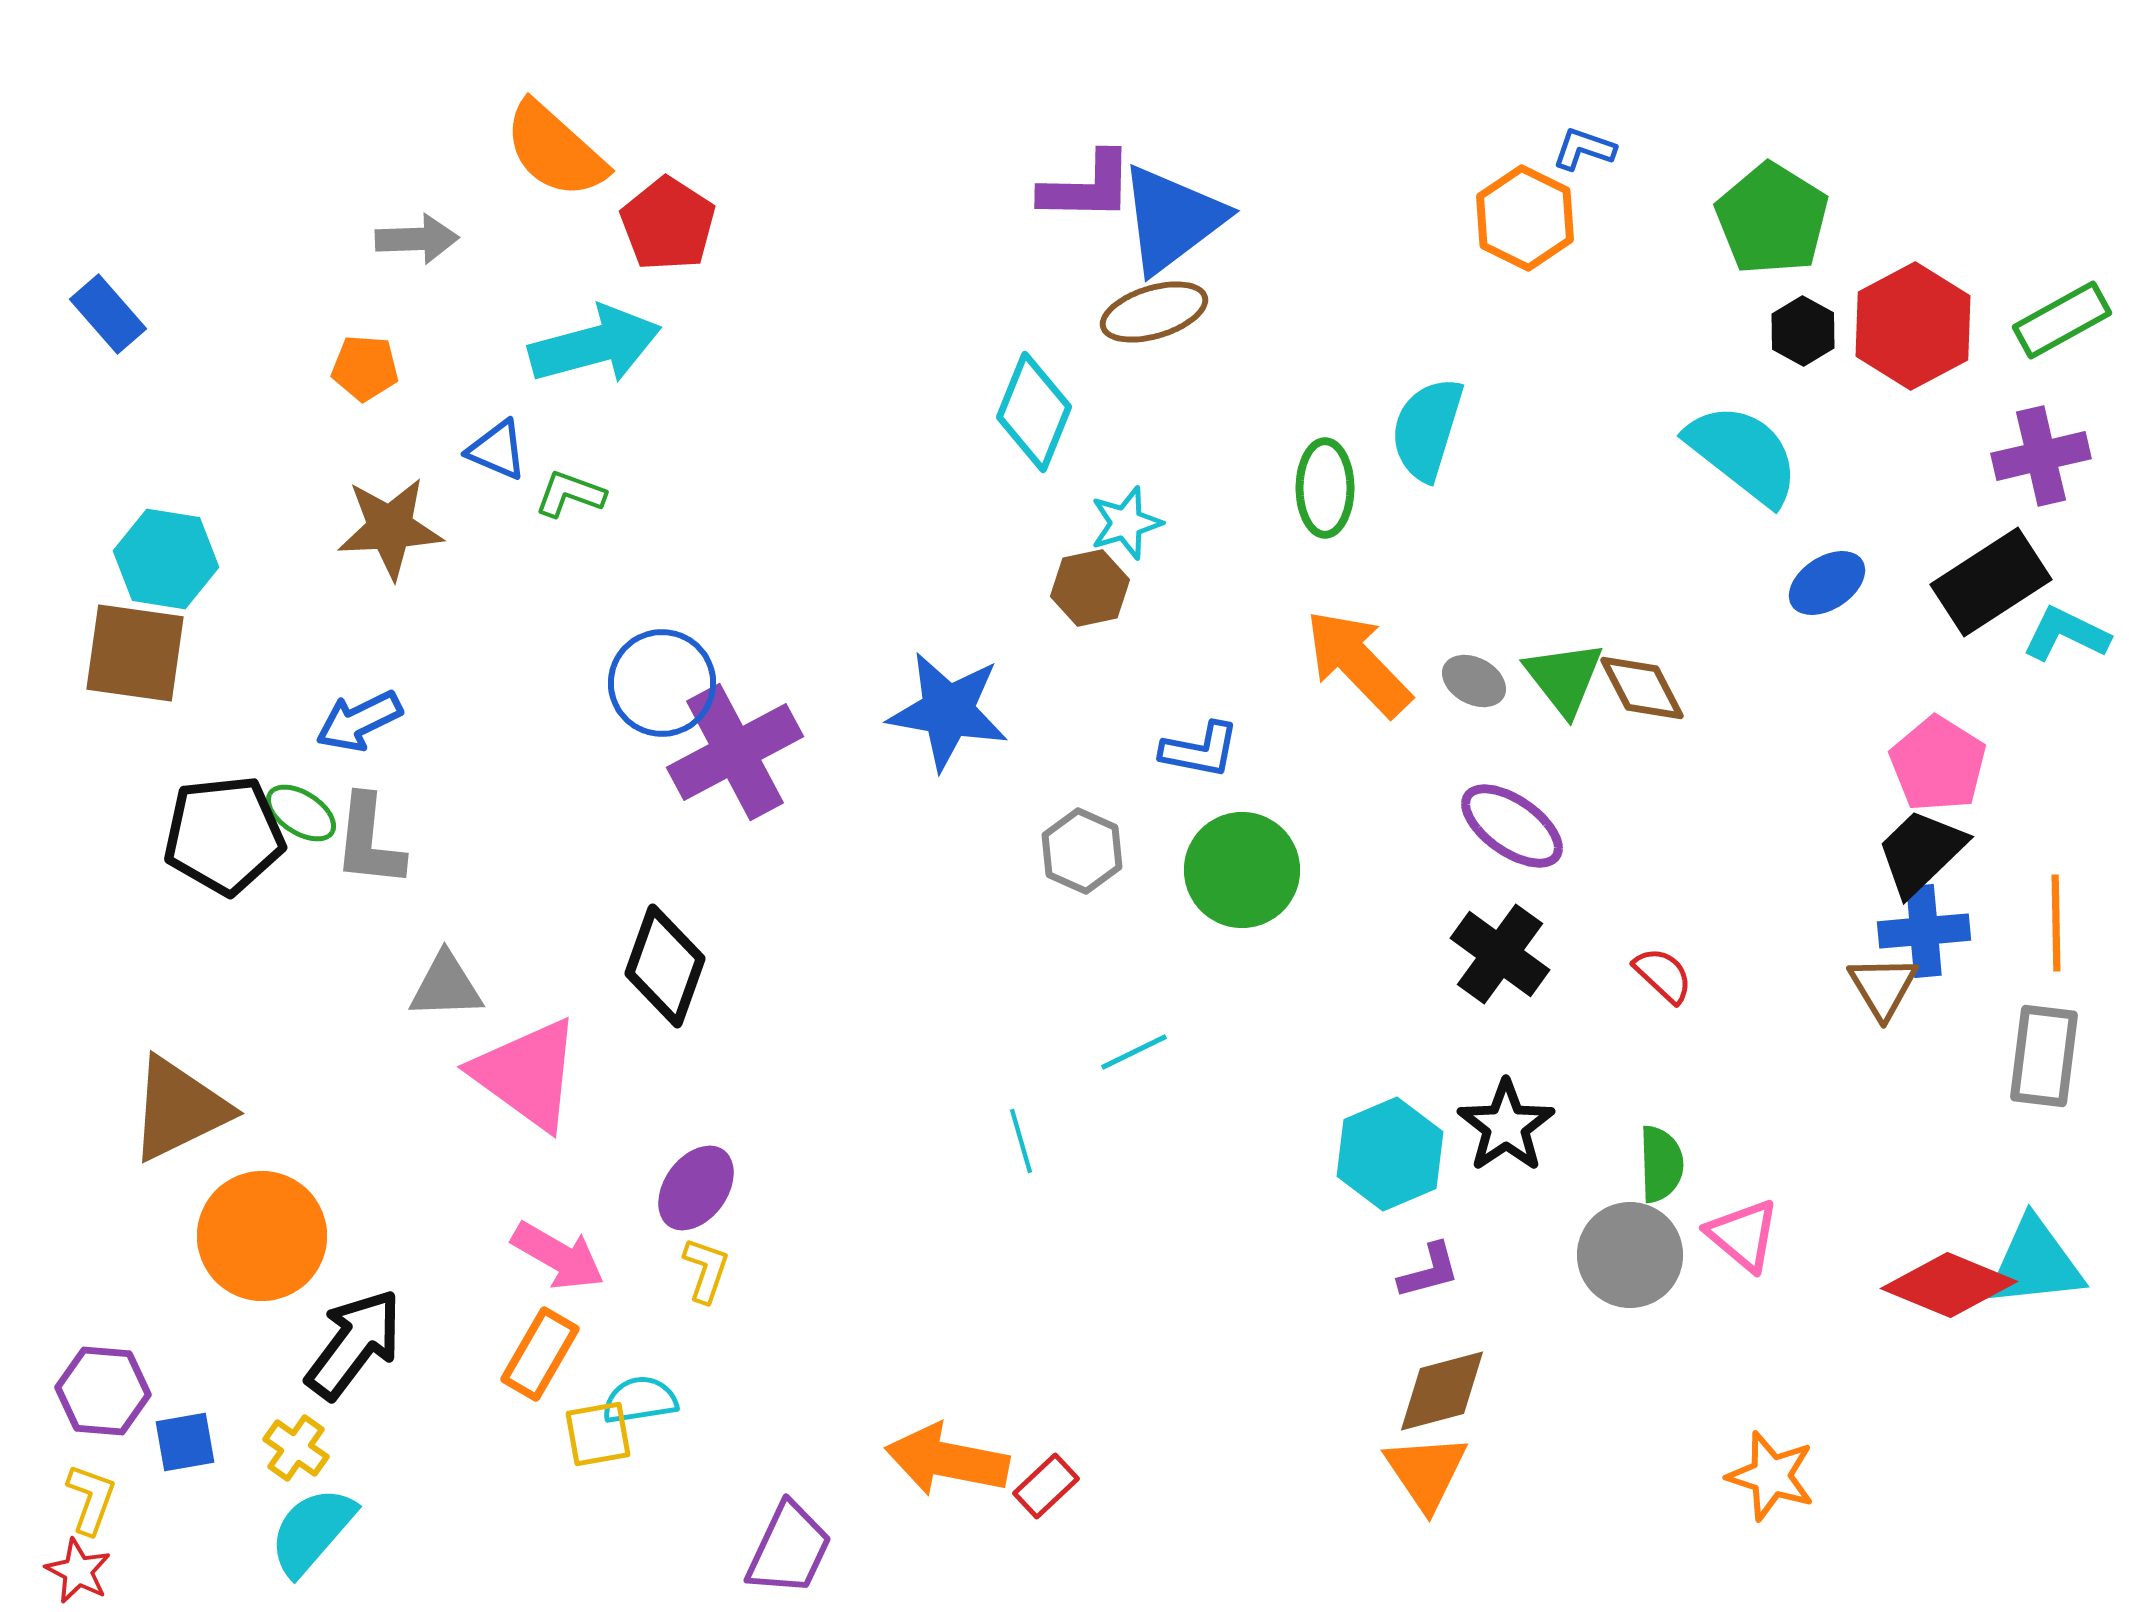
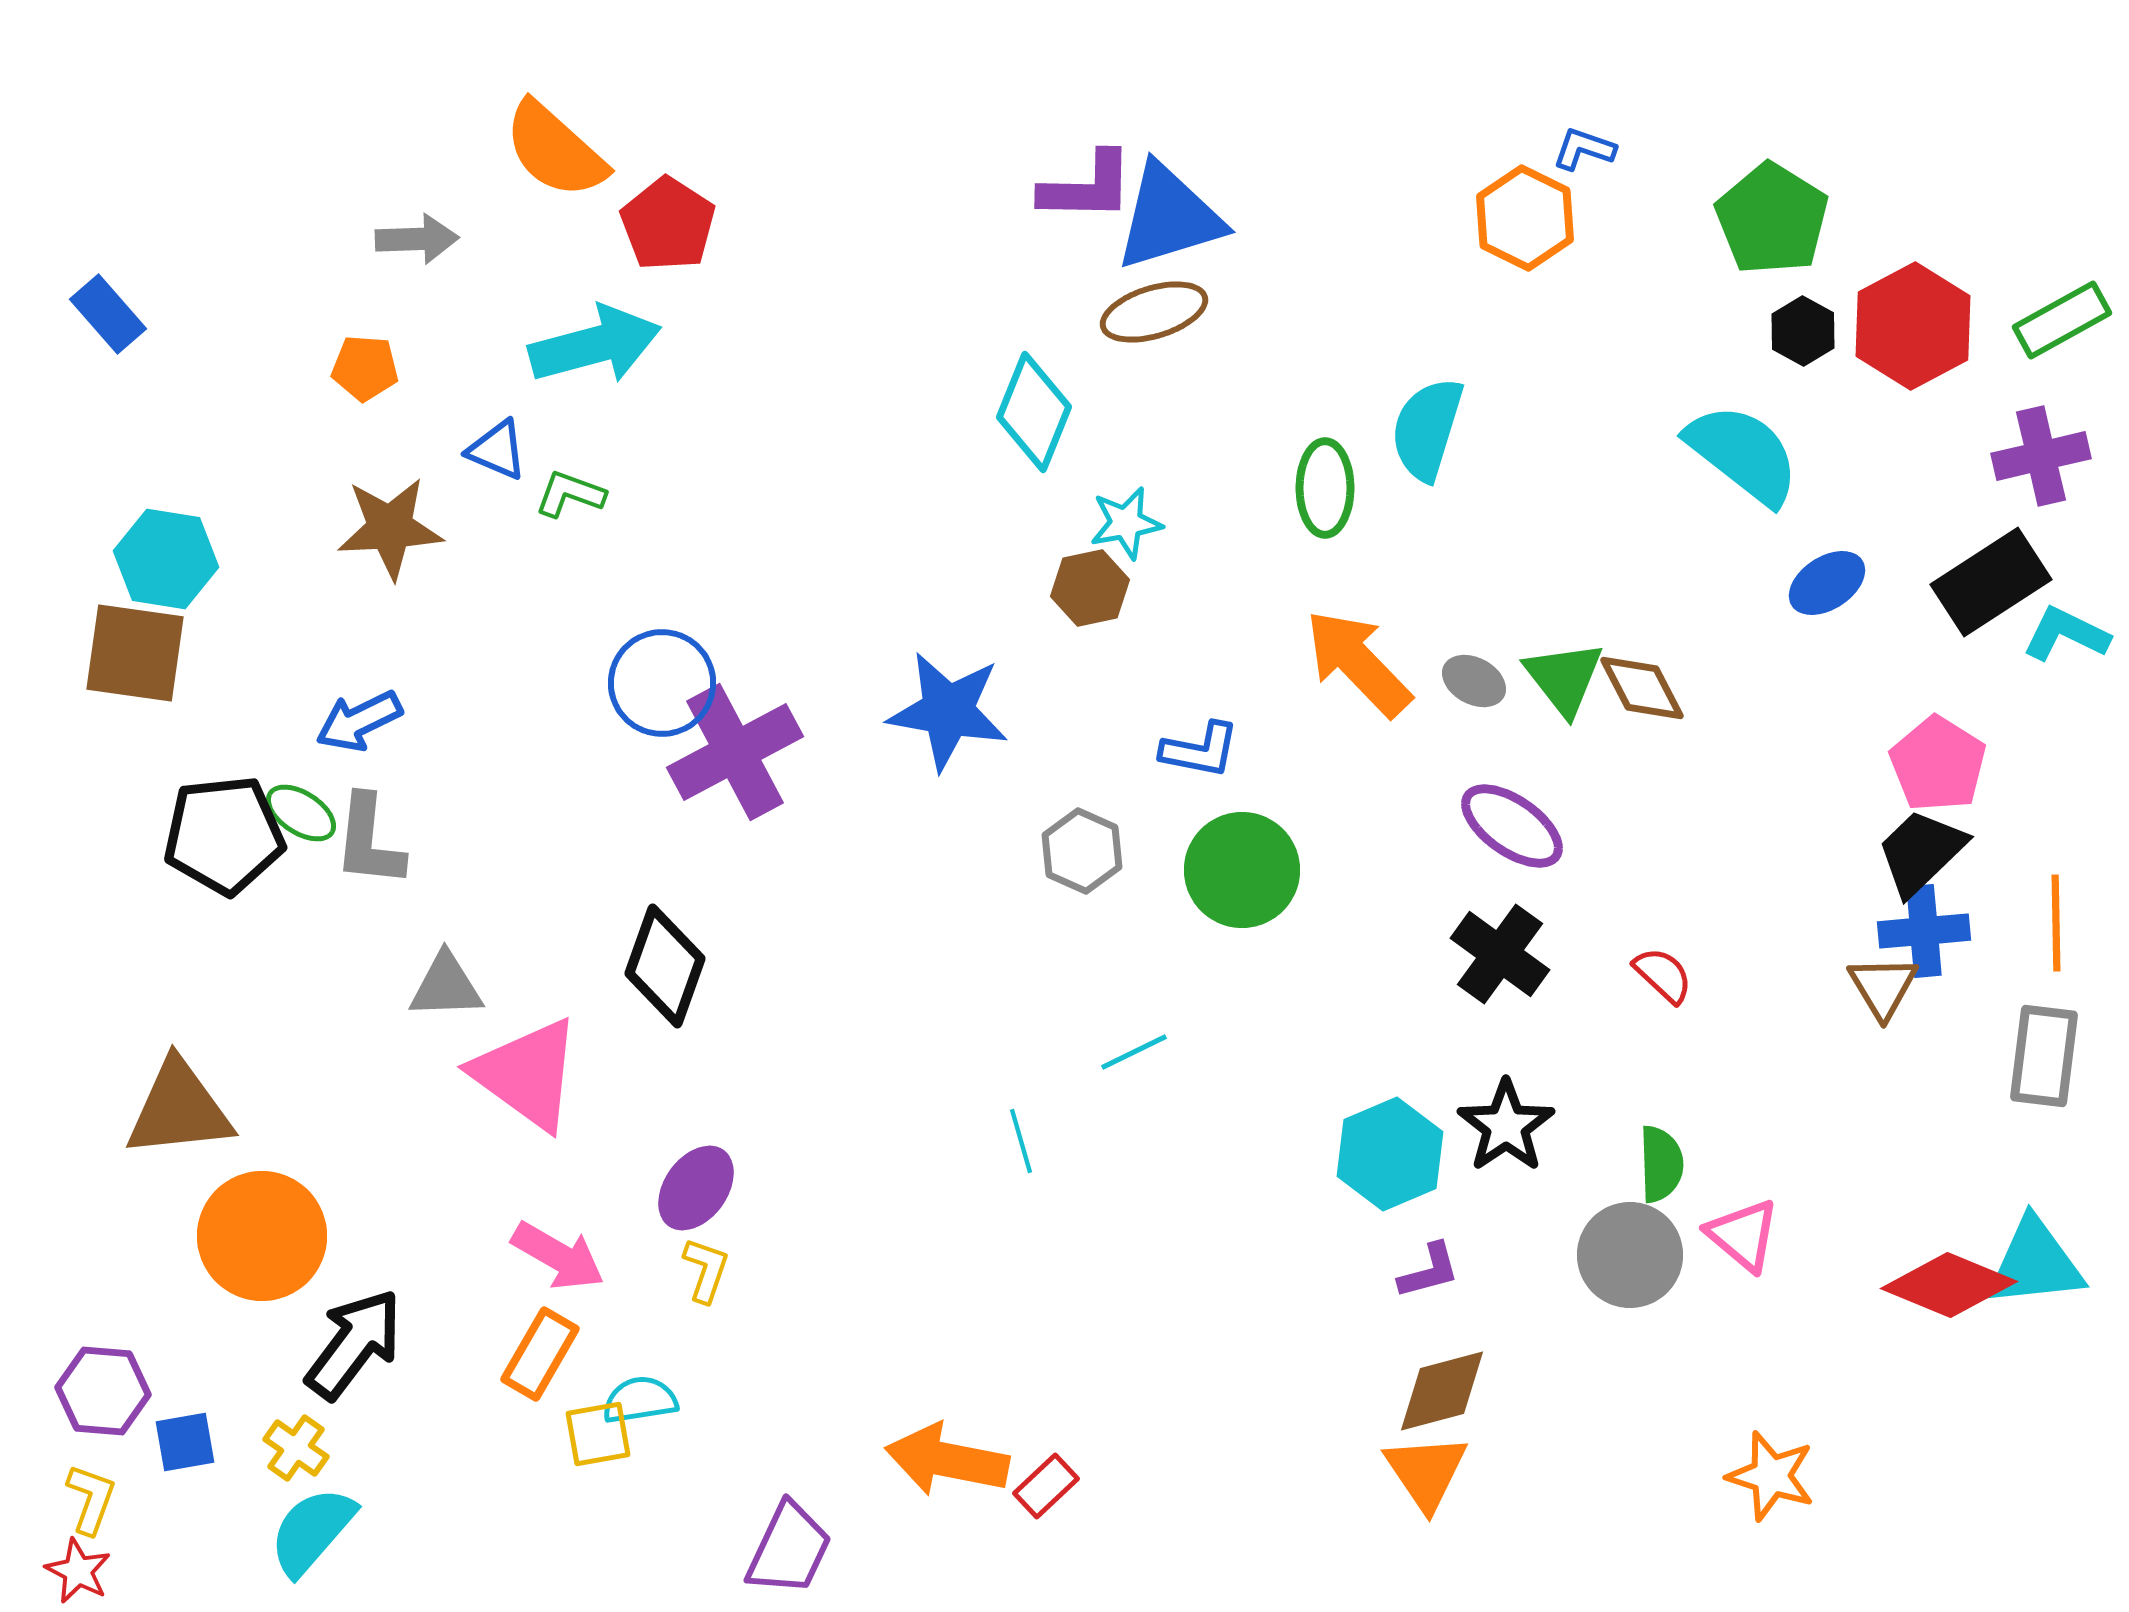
blue triangle at (1172, 219): moved 3 px left, 2 px up; rotated 20 degrees clockwise
cyan star at (1126, 523): rotated 6 degrees clockwise
brown triangle at (179, 1109): rotated 20 degrees clockwise
